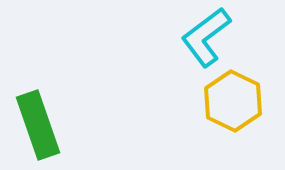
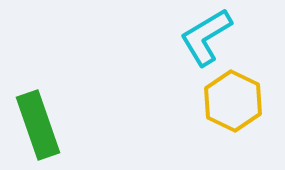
cyan L-shape: rotated 6 degrees clockwise
